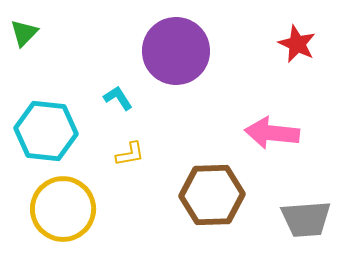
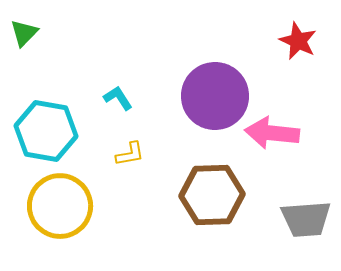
red star: moved 1 px right, 3 px up
purple circle: moved 39 px right, 45 px down
cyan hexagon: rotated 4 degrees clockwise
yellow circle: moved 3 px left, 3 px up
